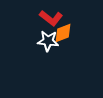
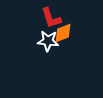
red L-shape: rotated 35 degrees clockwise
